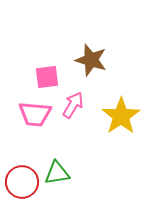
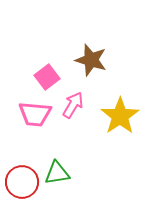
pink square: rotated 30 degrees counterclockwise
yellow star: moved 1 px left
